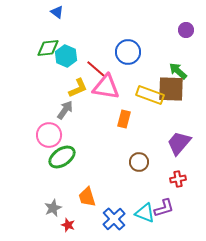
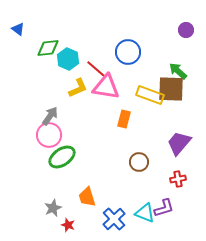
blue triangle: moved 39 px left, 17 px down
cyan hexagon: moved 2 px right, 3 px down
gray arrow: moved 15 px left, 6 px down
